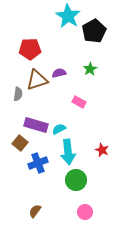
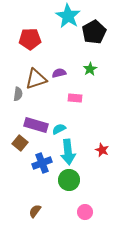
black pentagon: moved 1 px down
red pentagon: moved 10 px up
brown triangle: moved 1 px left, 1 px up
pink rectangle: moved 4 px left, 4 px up; rotated 24 degrees counterclockwise
blue cross: moved 4 px right
green circle: moved 7 px left
